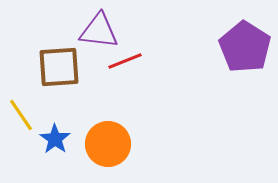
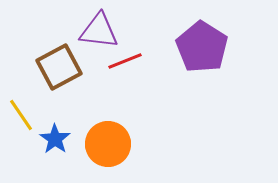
purple pentagon: moved 43 px left
brown square: rotated 24 degrees counterclockwise
